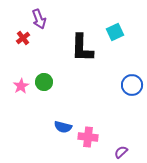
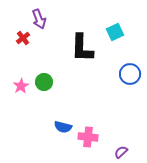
blue circle: moved 2 px left, 11 px up
